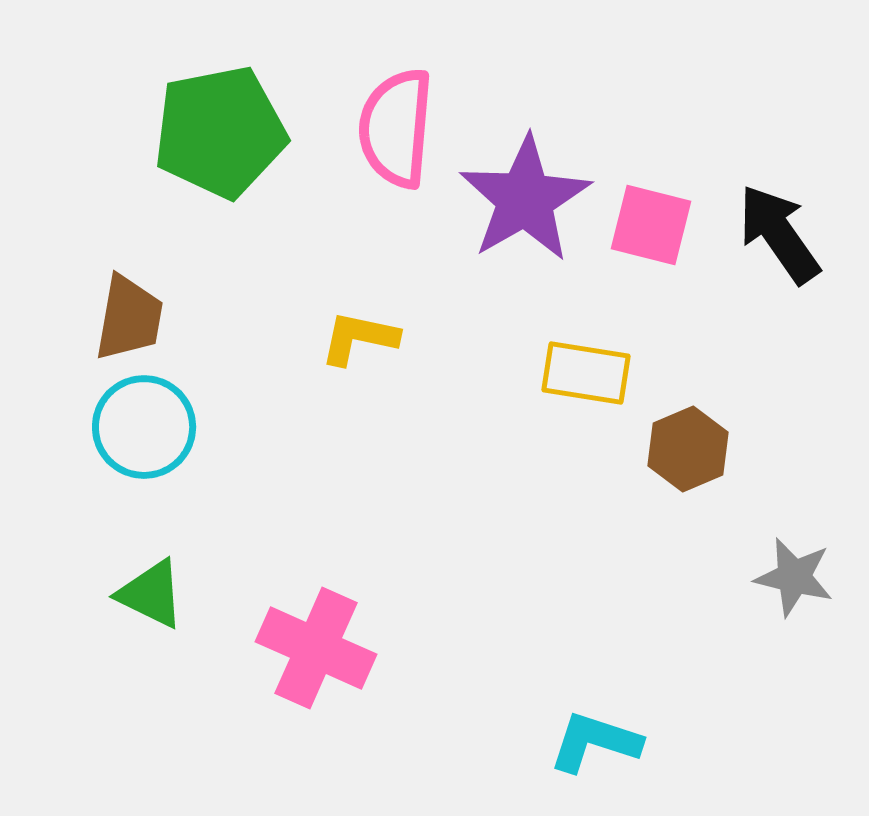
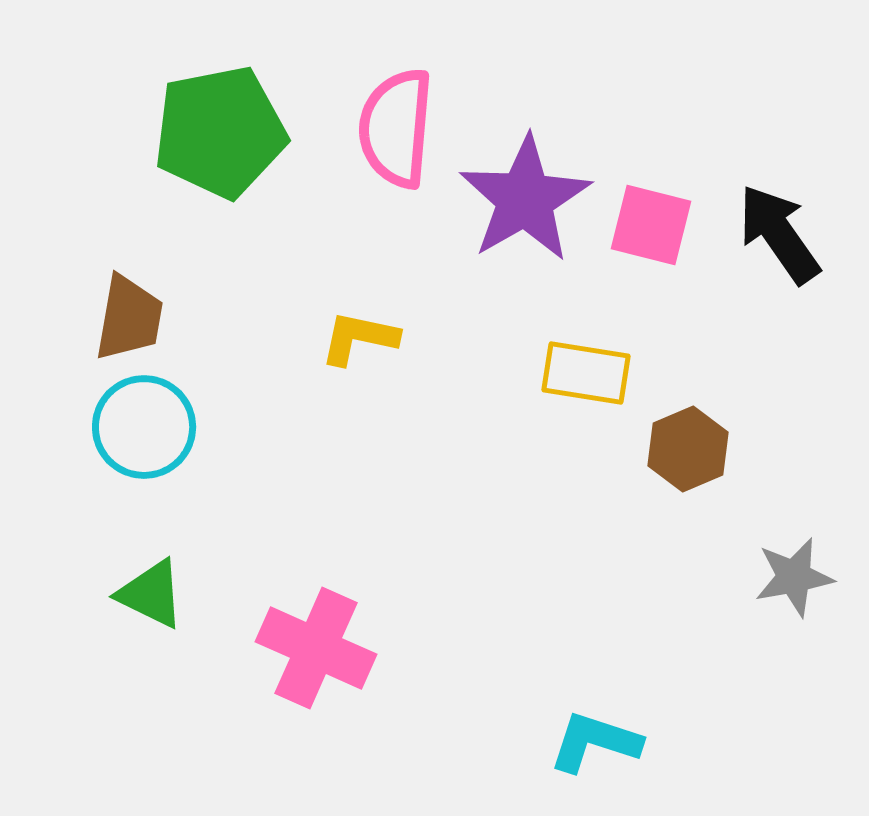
gray star: rotated 24 degrees counterclockwise
